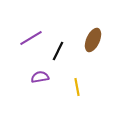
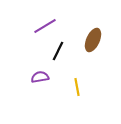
purple line: moved 14 px right, 12 px up
